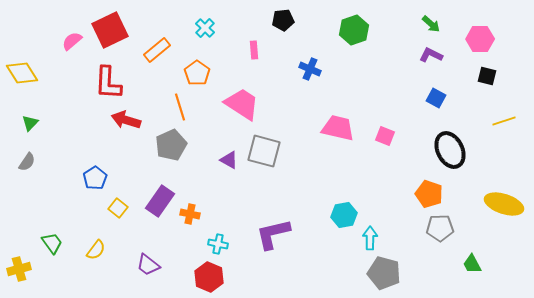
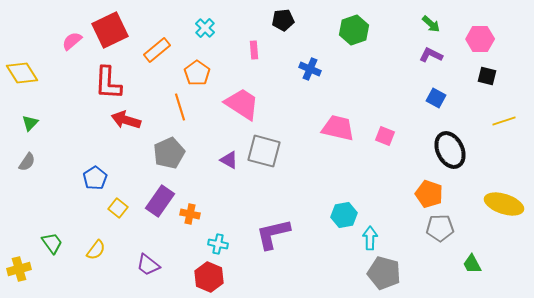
gray pentagon at (171, 145): moved 2 px left, 8 px down
